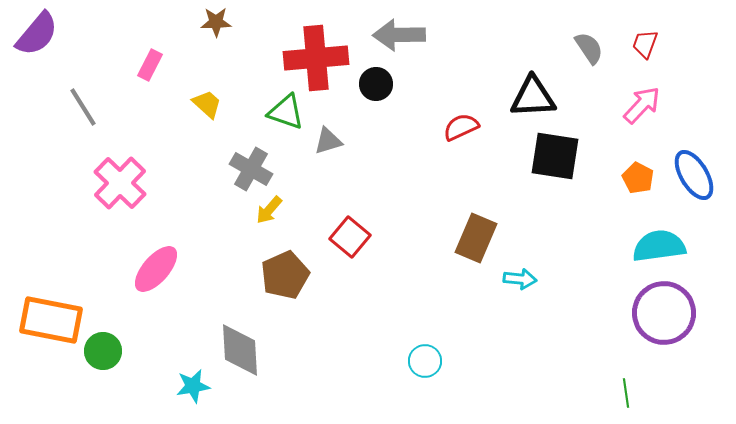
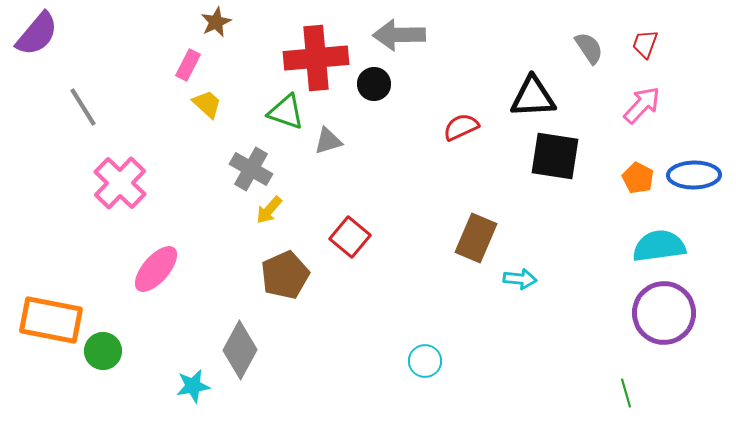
brown star: rotated 24 degrees counterclockwise
pink rectangle: moved 38 px right
black circle: moved 2 px left
blue ellipse: rotated 60 degrees counterclockwise
gray diamond: rotated 32 degrees clockwise
green line: rotated 8 degrees counterclockwise
